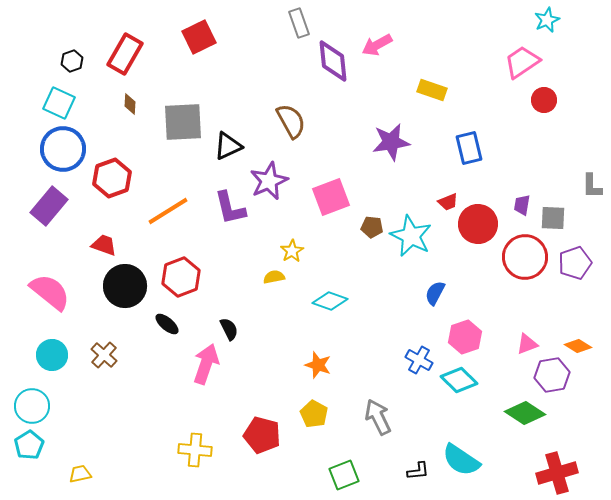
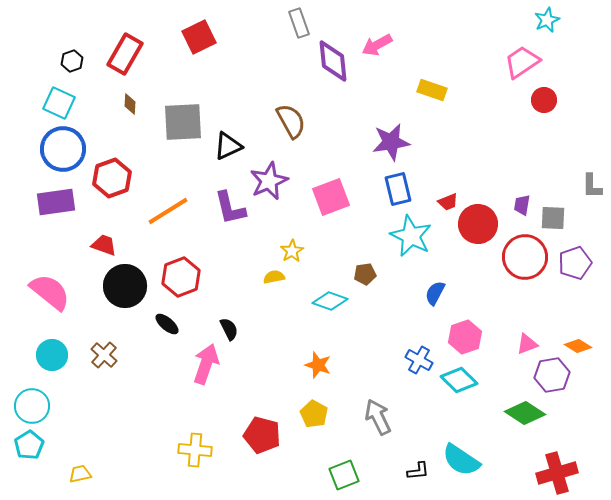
blue rectangle at (469, 148): moved 71 px left, 41 px down
purple rectangle at (49, 206): moved 7 px right, 4 px up; rotated 42 degrees clockwise
brown pentagon at (372, 227): moved 7 px left, 47 px down; rotated 15 degrees counterclockwise
